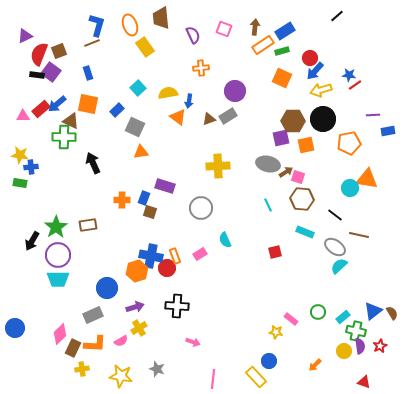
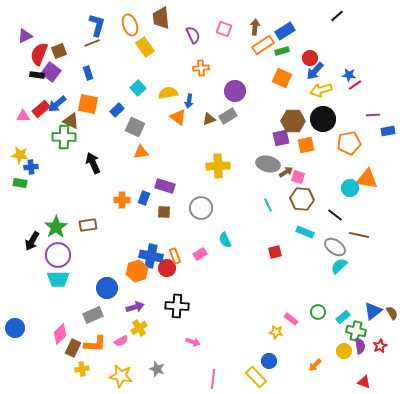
brown square at (150, 212): moved 14 px right; rotated 16 degrees counterclockwise
